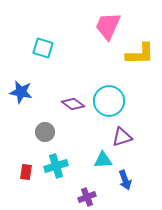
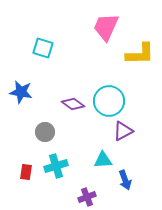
pink trapezoid: moved 2 px left, 1 px down
purple triangle: moved 1 px right, 6 px up; rotated 10 degrees counterclockwise
